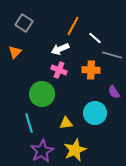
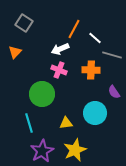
orange line: moved 1 px right, 3 px down
